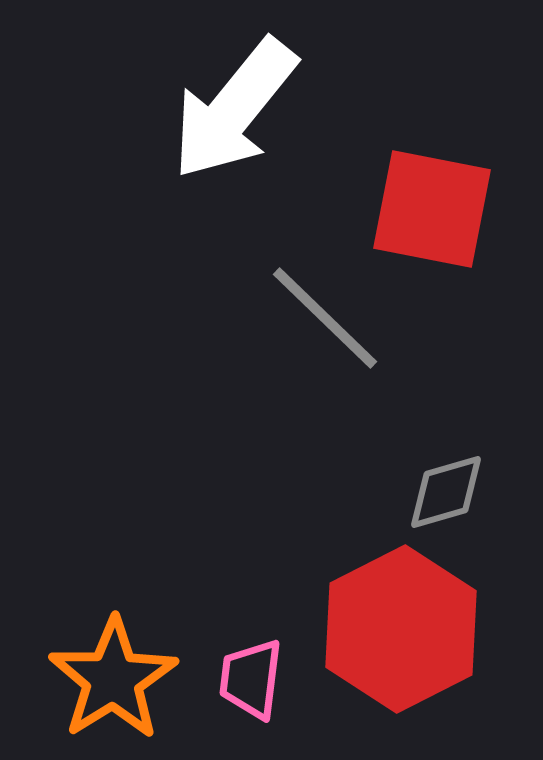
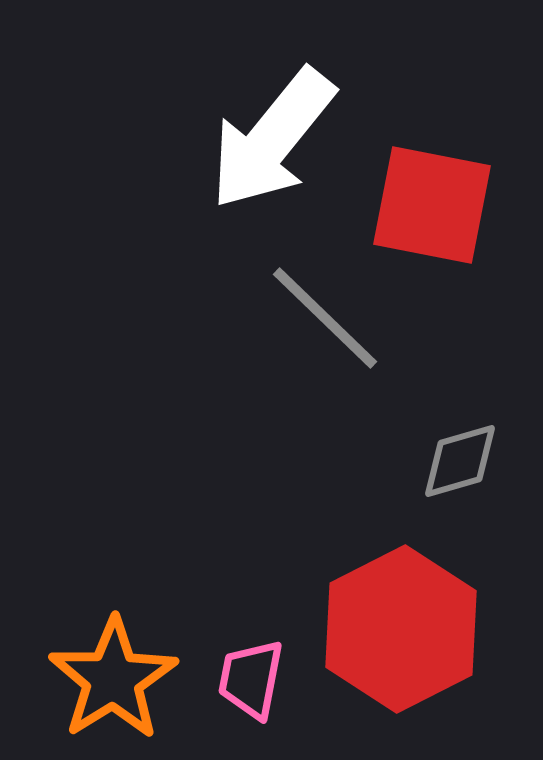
white arrow: moved 38 px right, 30 px down
red square: moved 4 px up
gray diamond: moved 14 px right, 31 px up
pink trapezoid: rotated 4 degrees clockwise
